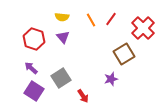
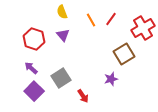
yellow semicircle: moved 5 px up; rotated 64 degrees clockwise
red cross: rotated 15 degrees clockwise
purple triangle: moved 2 px up
purple square: rotated 12 degrees clockwise
